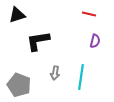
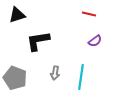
purple semicircle: rotated 40 degrees clockwise
gray pentagon: moved 4 px left, 7 px up
